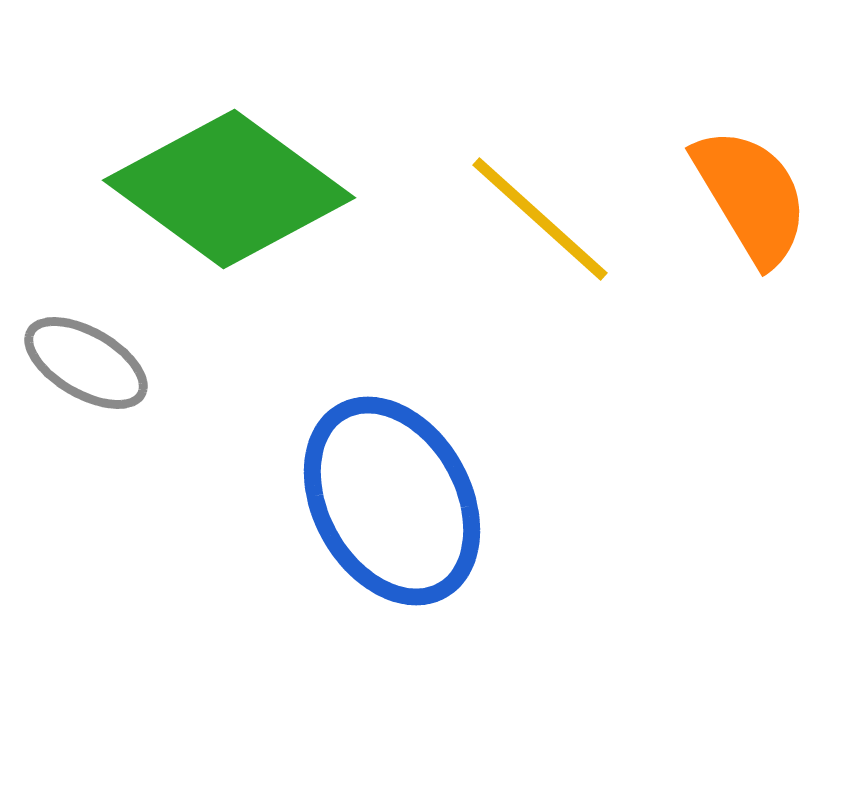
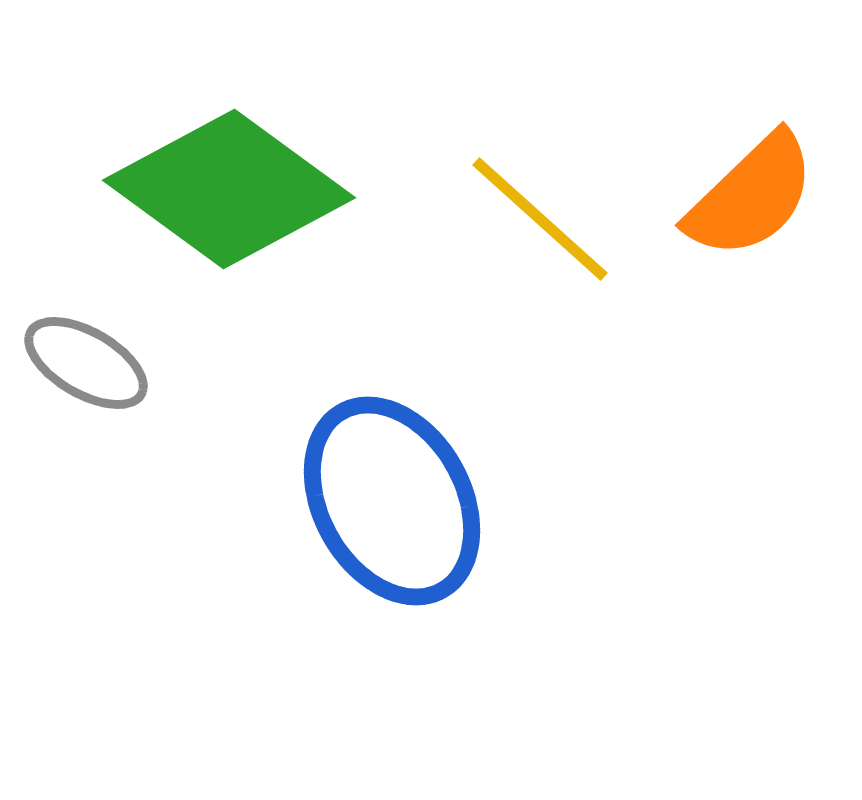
orange semicircle: rotated 77 degrees clockwise
